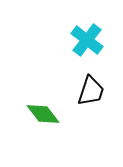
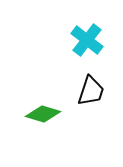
green diamond: rotated 36 degrees counterclockwise
